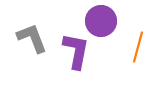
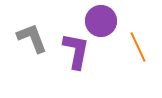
orange line: rotated 40 degrees counterclockwise
